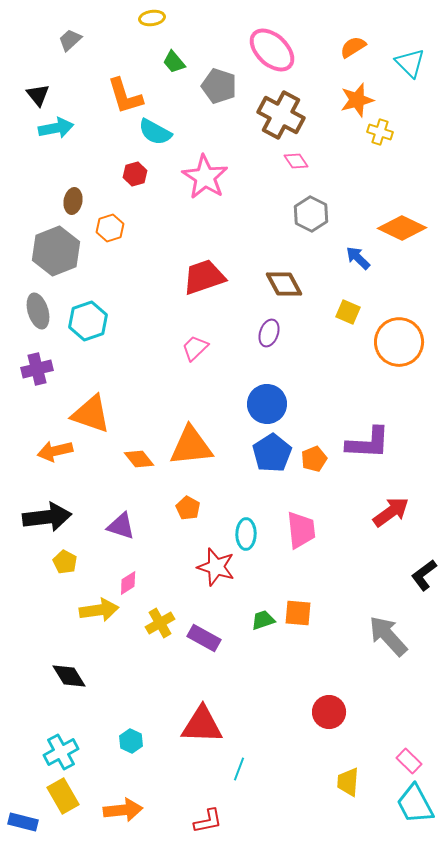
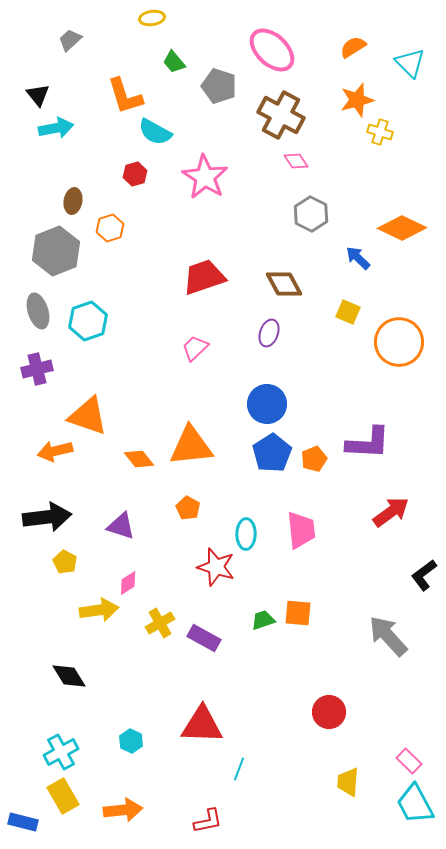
orange triangle at (91, 414): moved 3 px left, 2 px down
